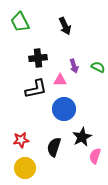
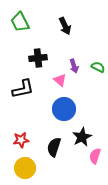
pink triangle: rotated 40 degrees clockwise
black L-shape: moved 13 px left
